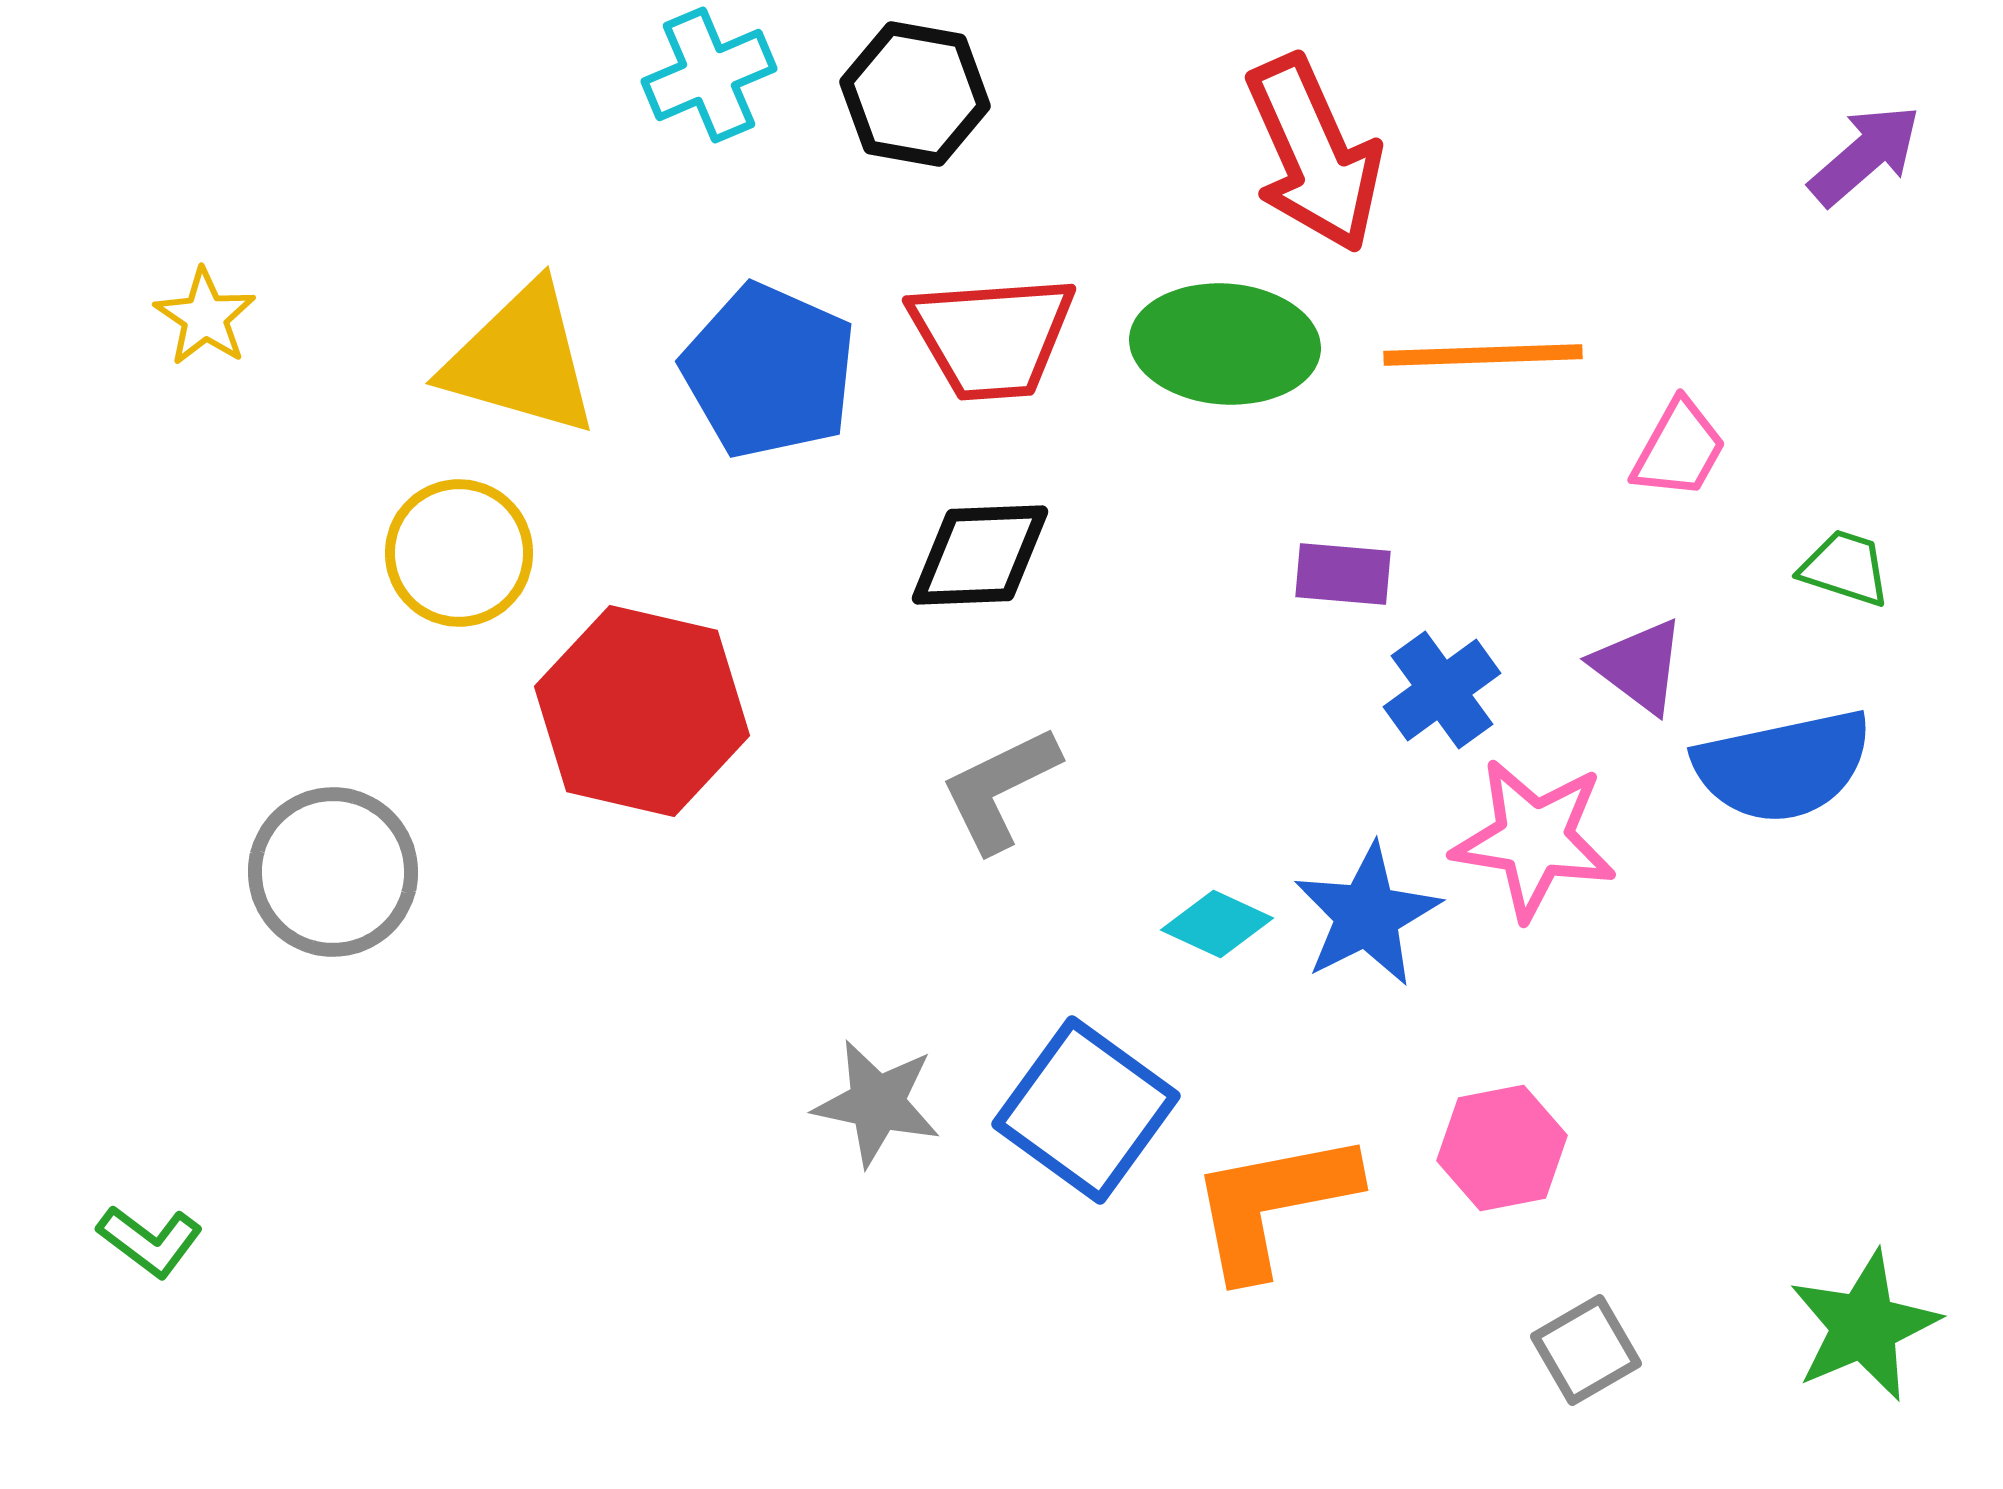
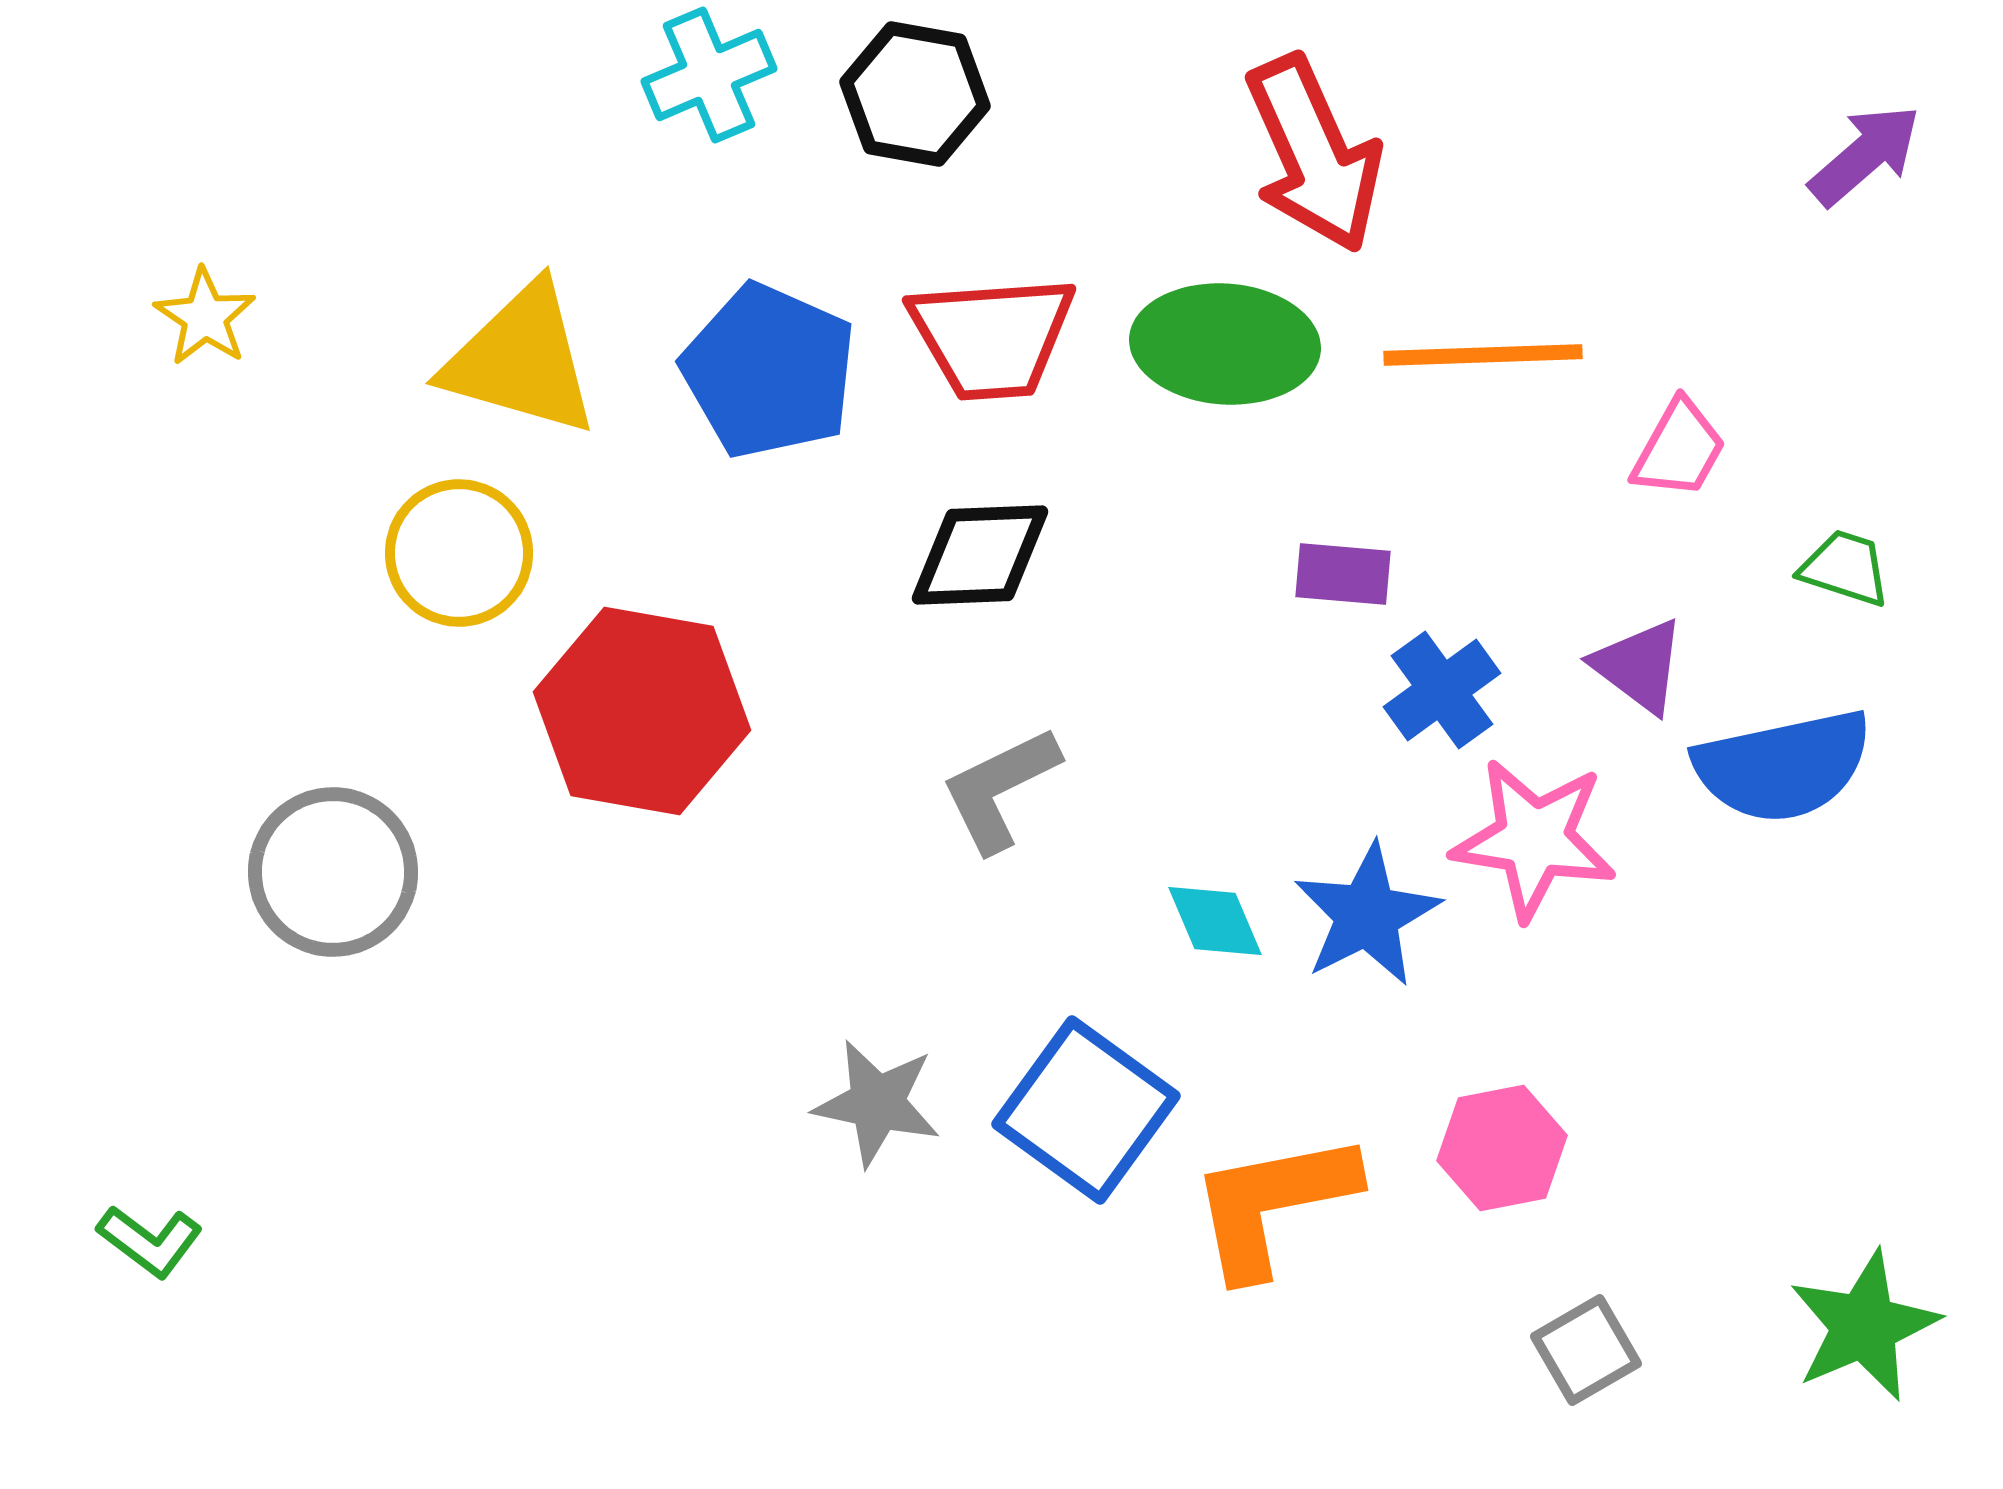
red hexagon: rotated 3 degrees counterclockwise
cyan diamond: moved 2 px left, 3 px up; rotated 42 degrees clockwise
